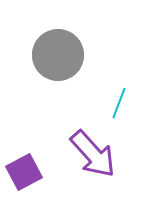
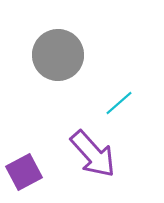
cyan line: rotated 28 degrees clockwise
